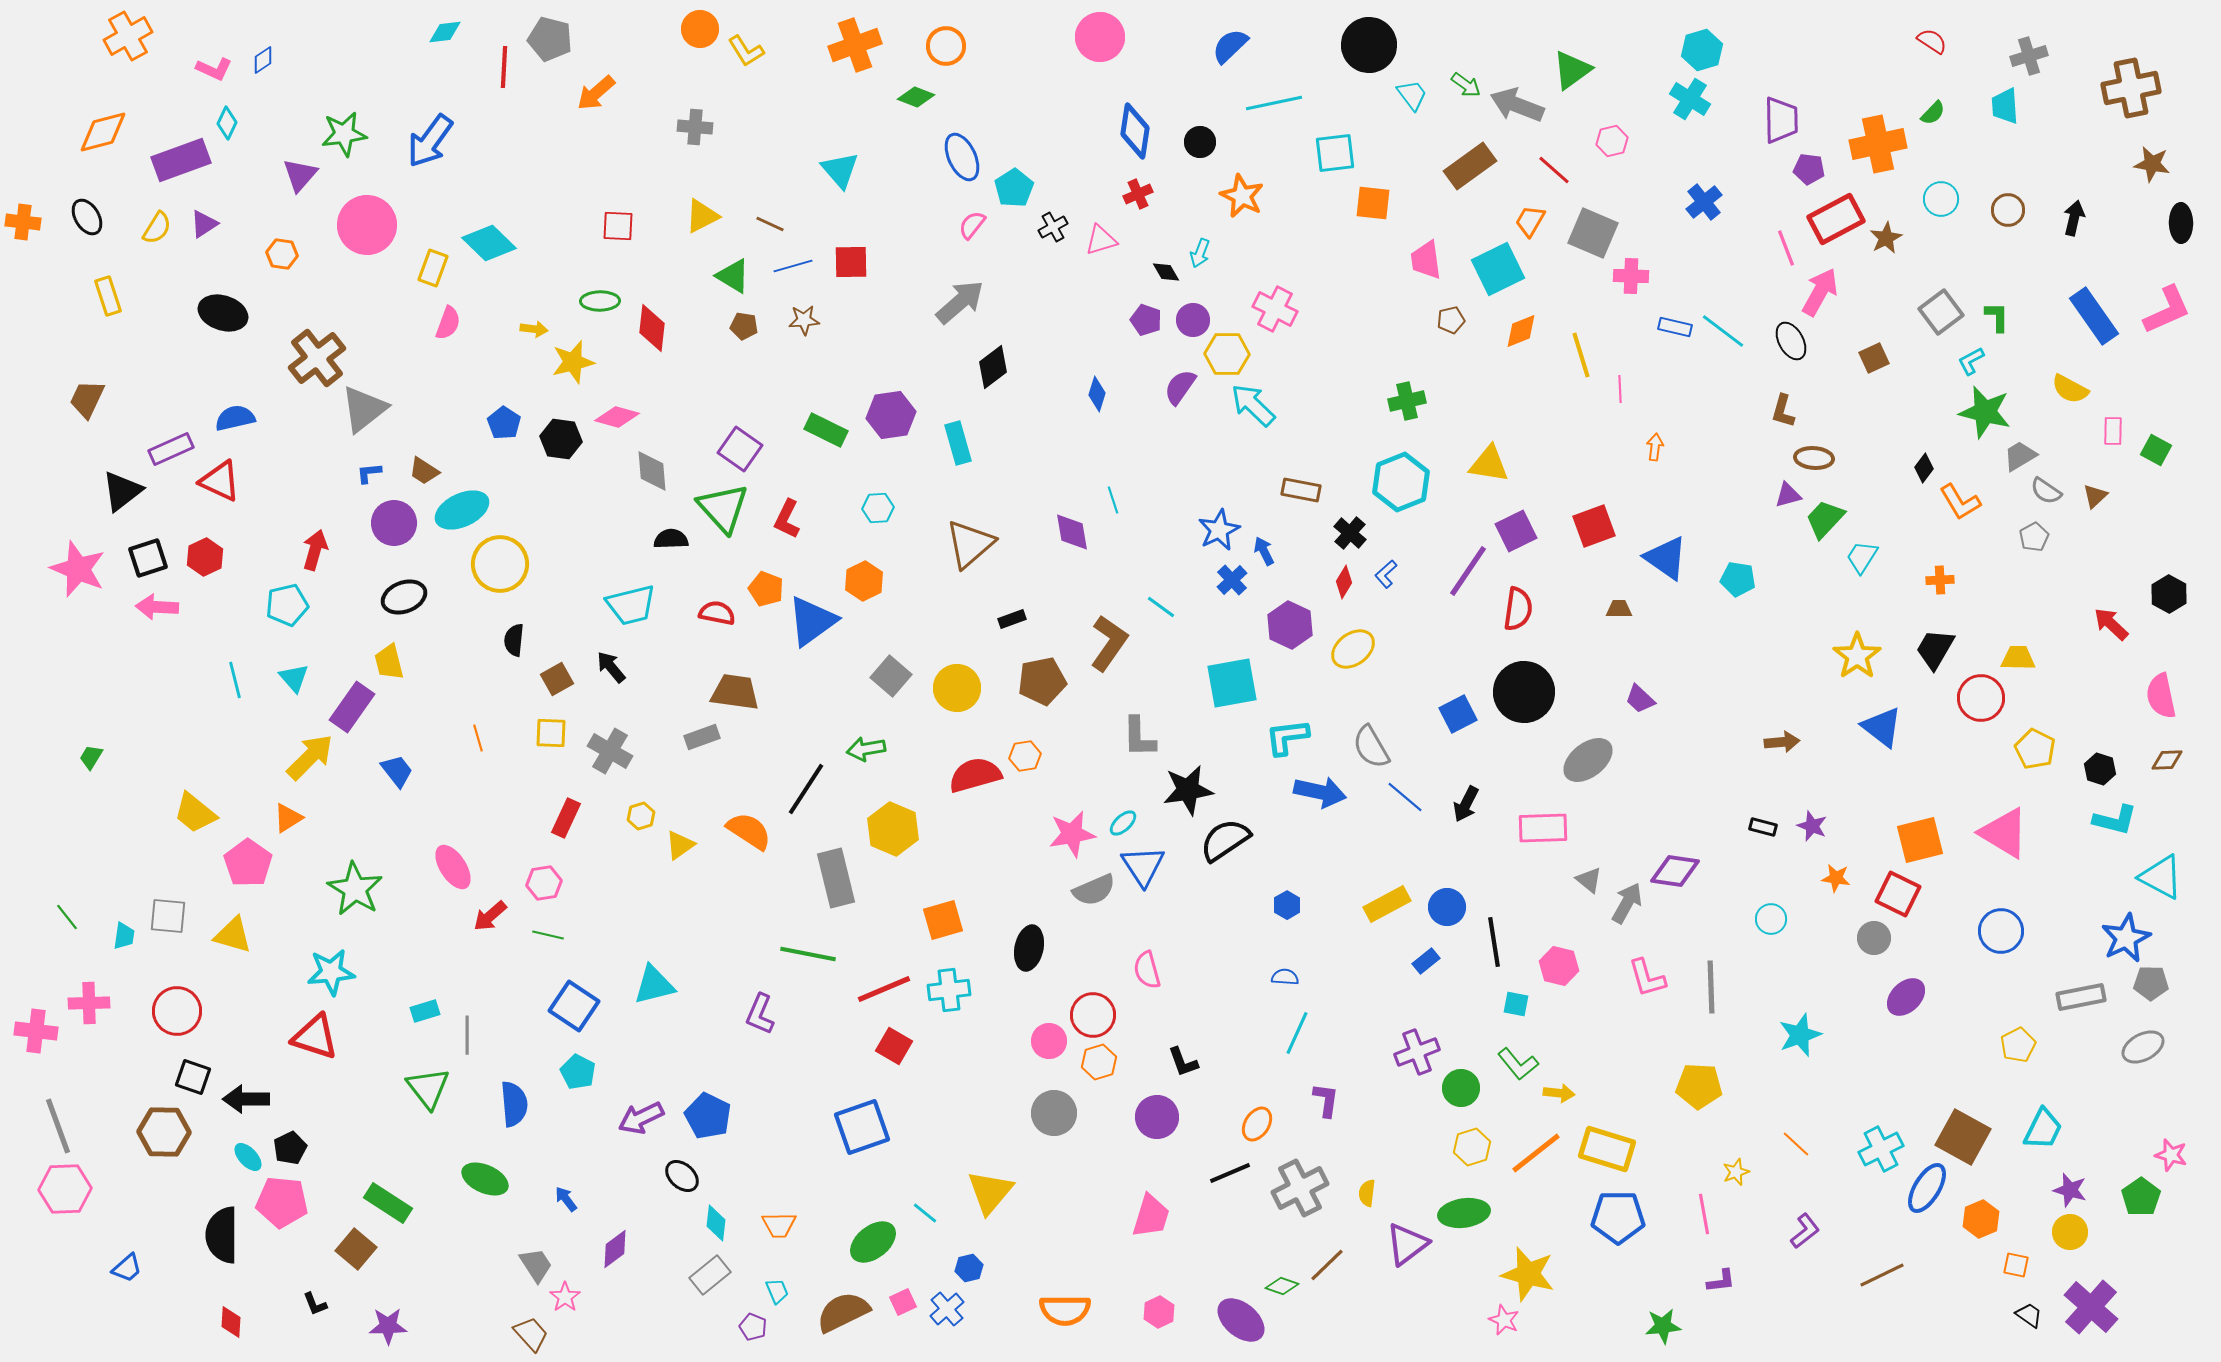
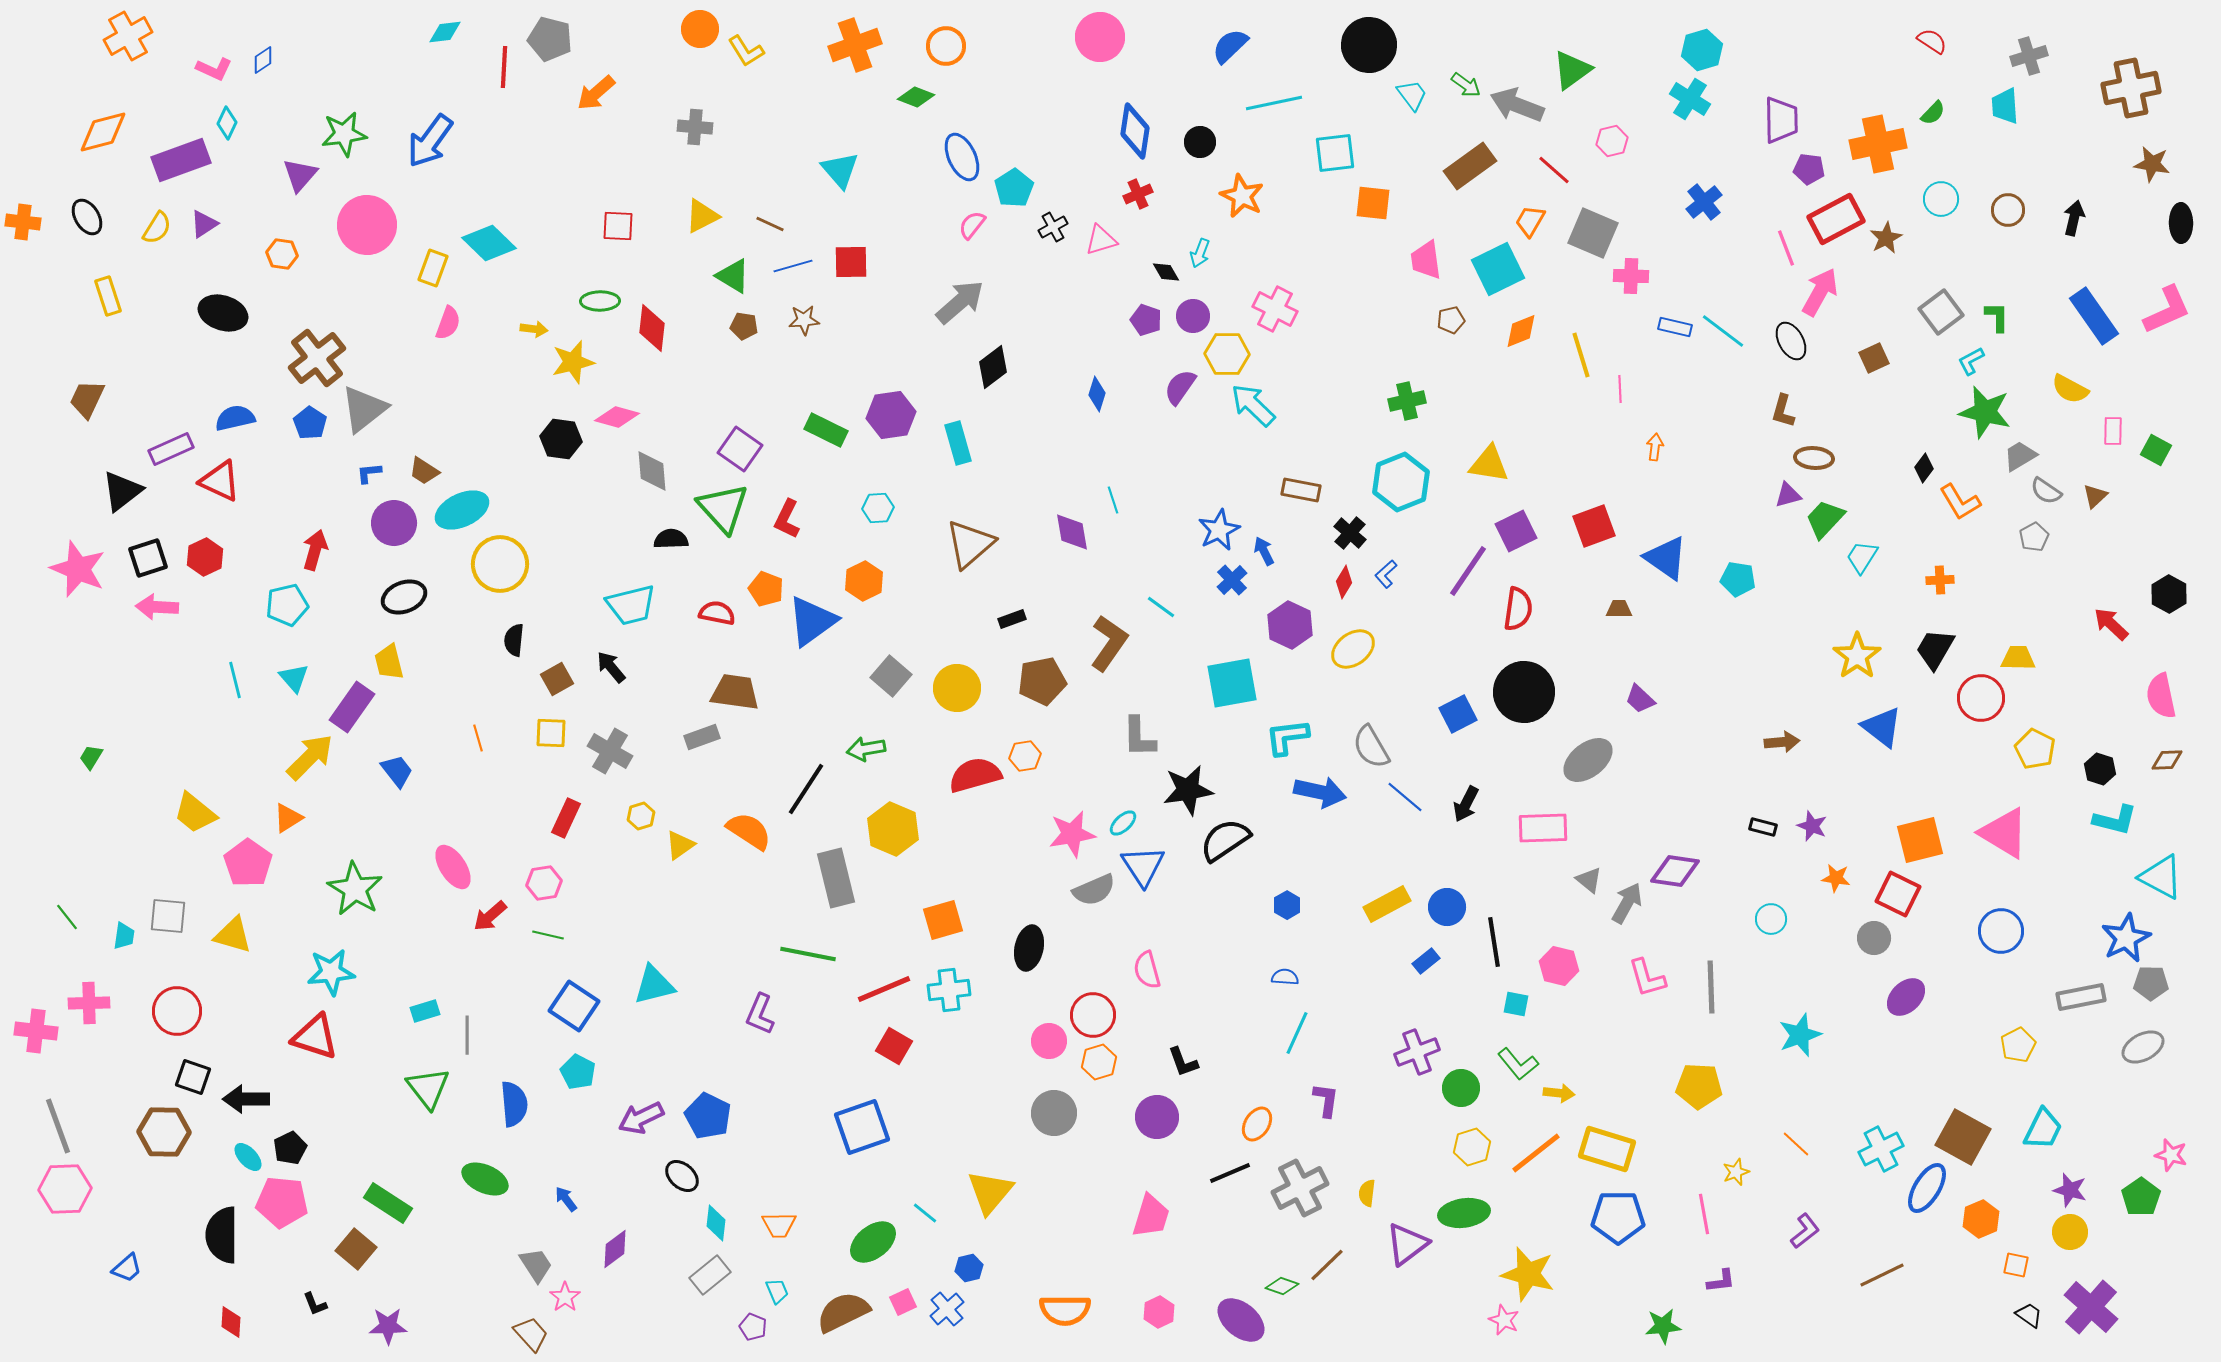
purple circle at (1193, 320): moved 4 px up
blue pentagon at (504, 423): moved 194 px left
